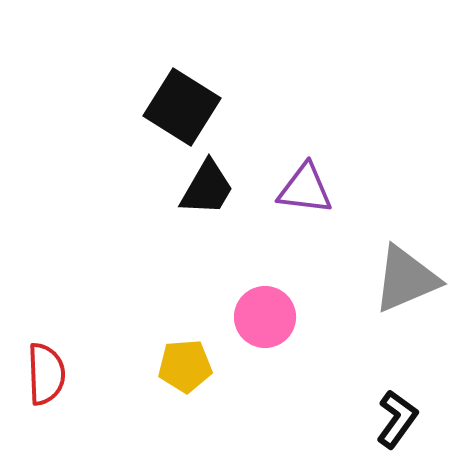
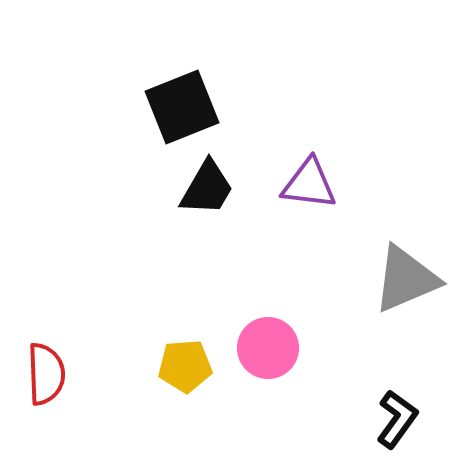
black square: rotated 36 degrees clockwise
purple triangle: moved 4 px right, 5 px up
pink circle: moved 3 px right, 31 px down
